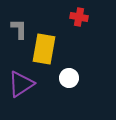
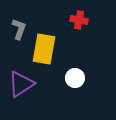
red cross: moved 3 px down
gray L-shape: rotated 20 degrees clockwise
white circle: moved 6 px right
